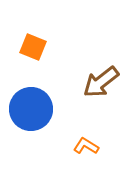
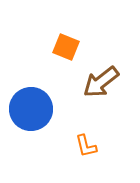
orange square: moved 33 px right
orange L-shape: rotated 135 degrees counterclockwise
